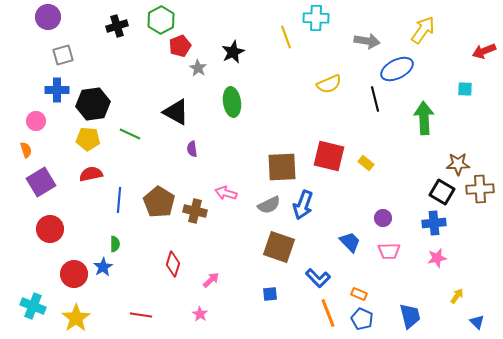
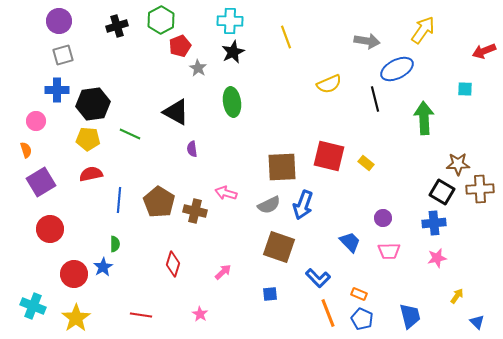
purple circle at (48, 17): moved 11 px right, 4 px down
cyan cross at (316, 18): moved 86 px left, 3 px down
pink arrow at (211, 280): moved 12 px right, 8 px up
